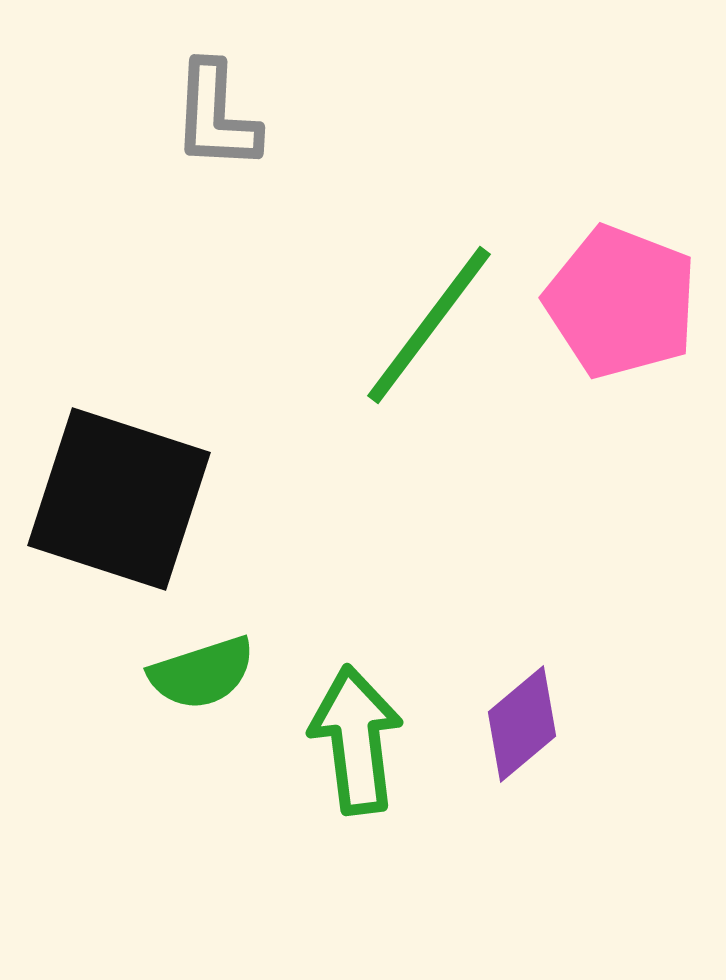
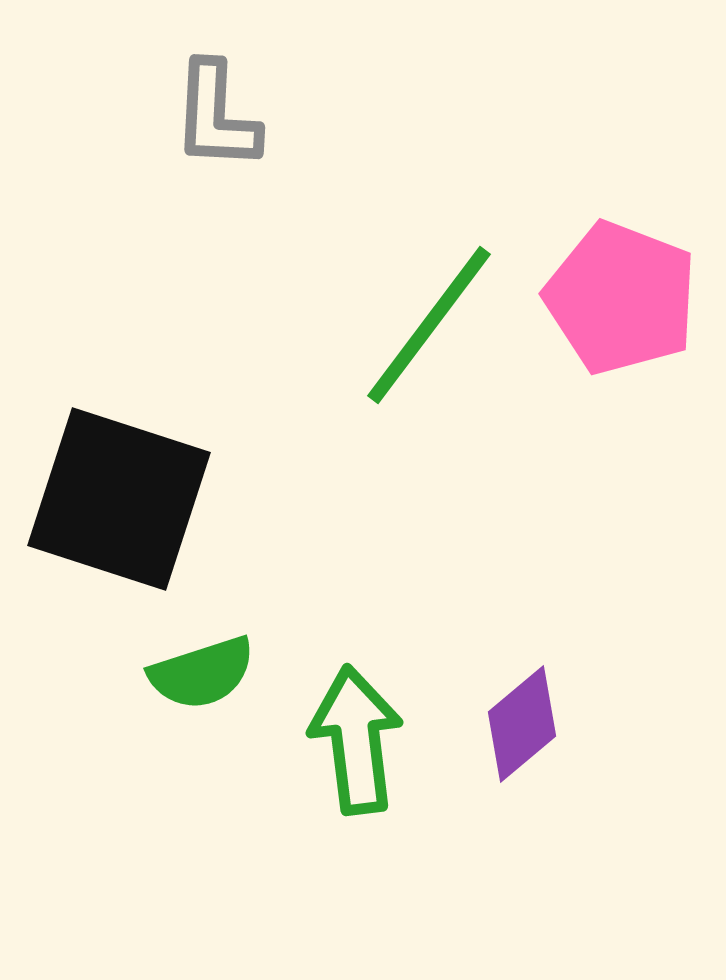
pink pentagon: moved 4 px up
